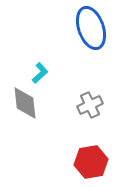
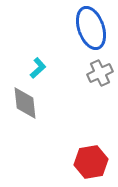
cyan L-shape: moved 2 px left, 5 px up
gray cross: moved 10 px right, 32 px up
